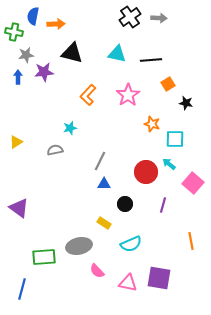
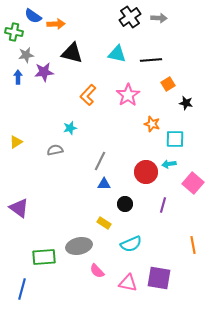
blue semicircle: rotated 66 degrees counterclockwise
cyan arrow: rotated 48 degrees counterclockwise
orange line: moved 2 px right, 4 px down
